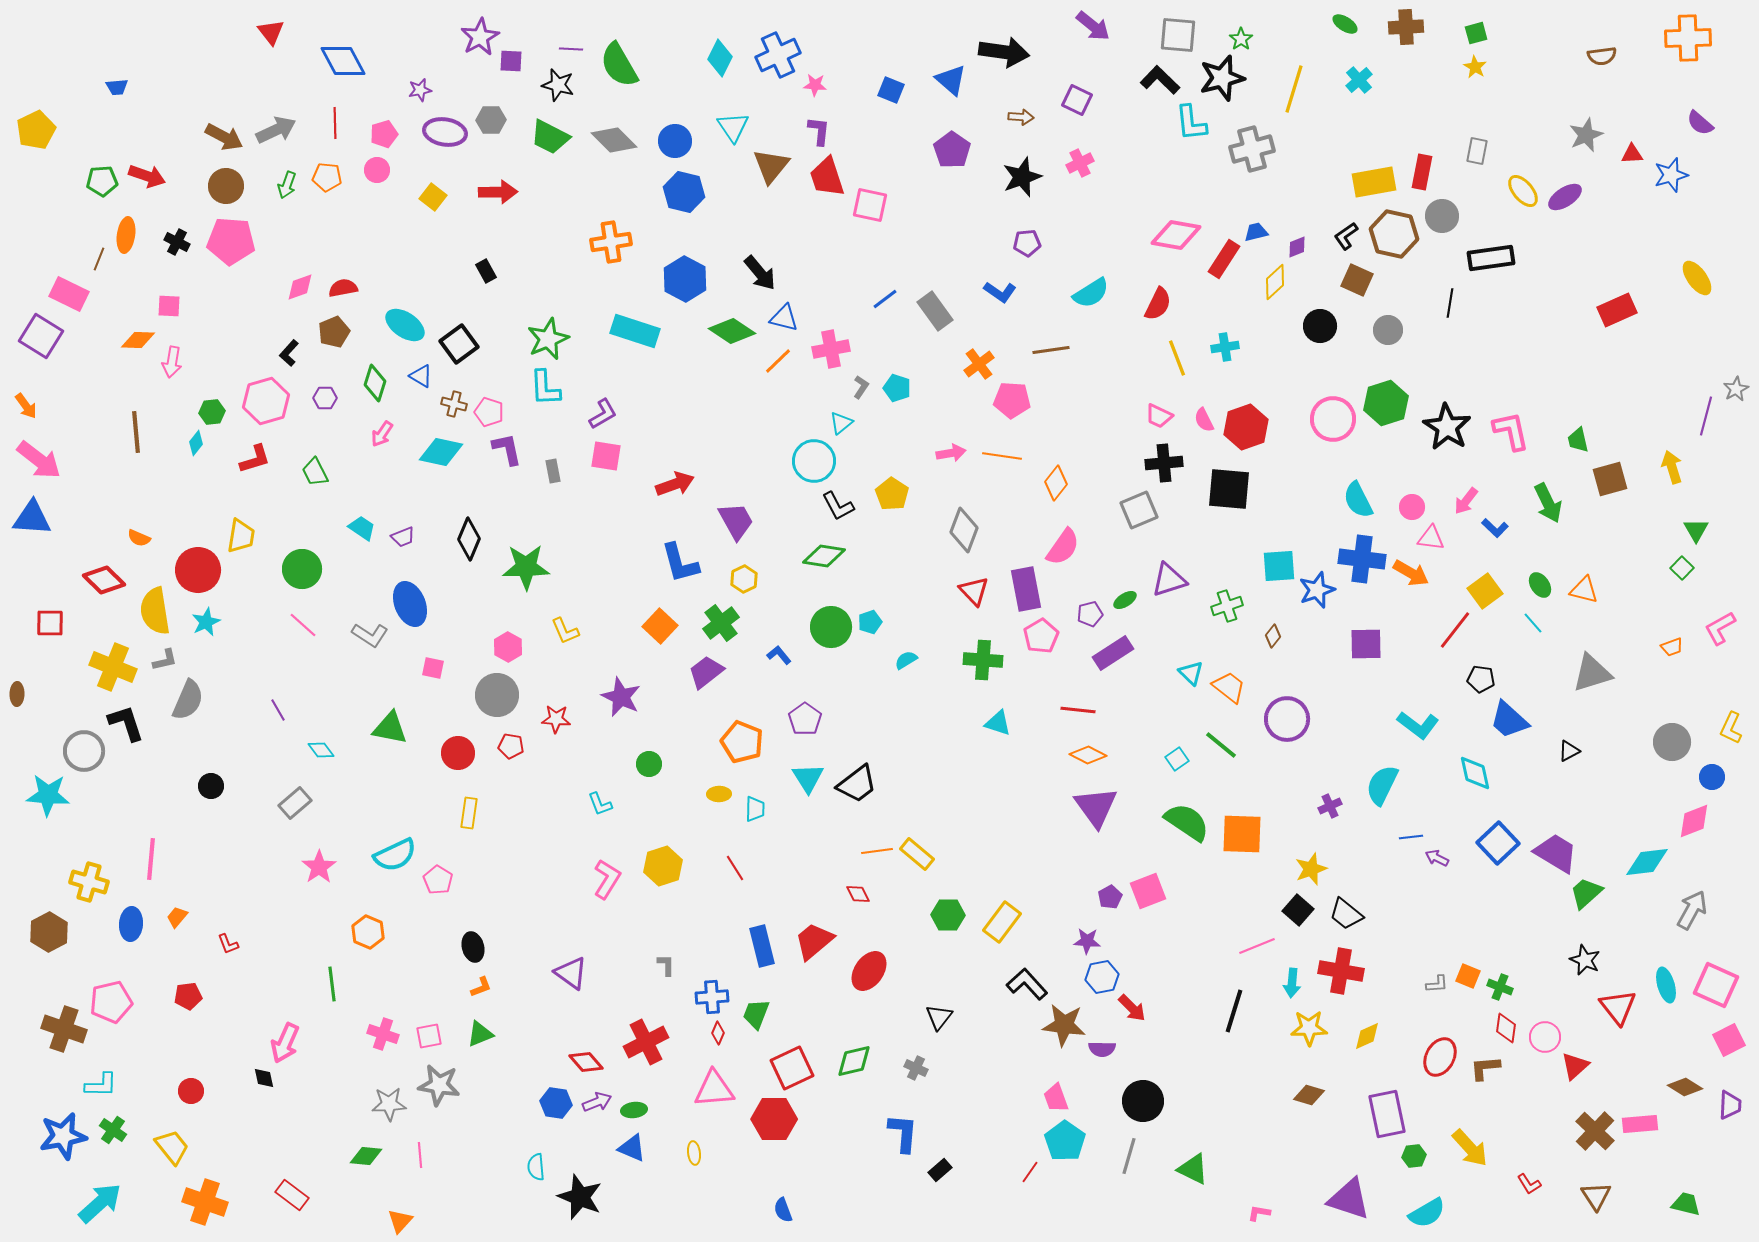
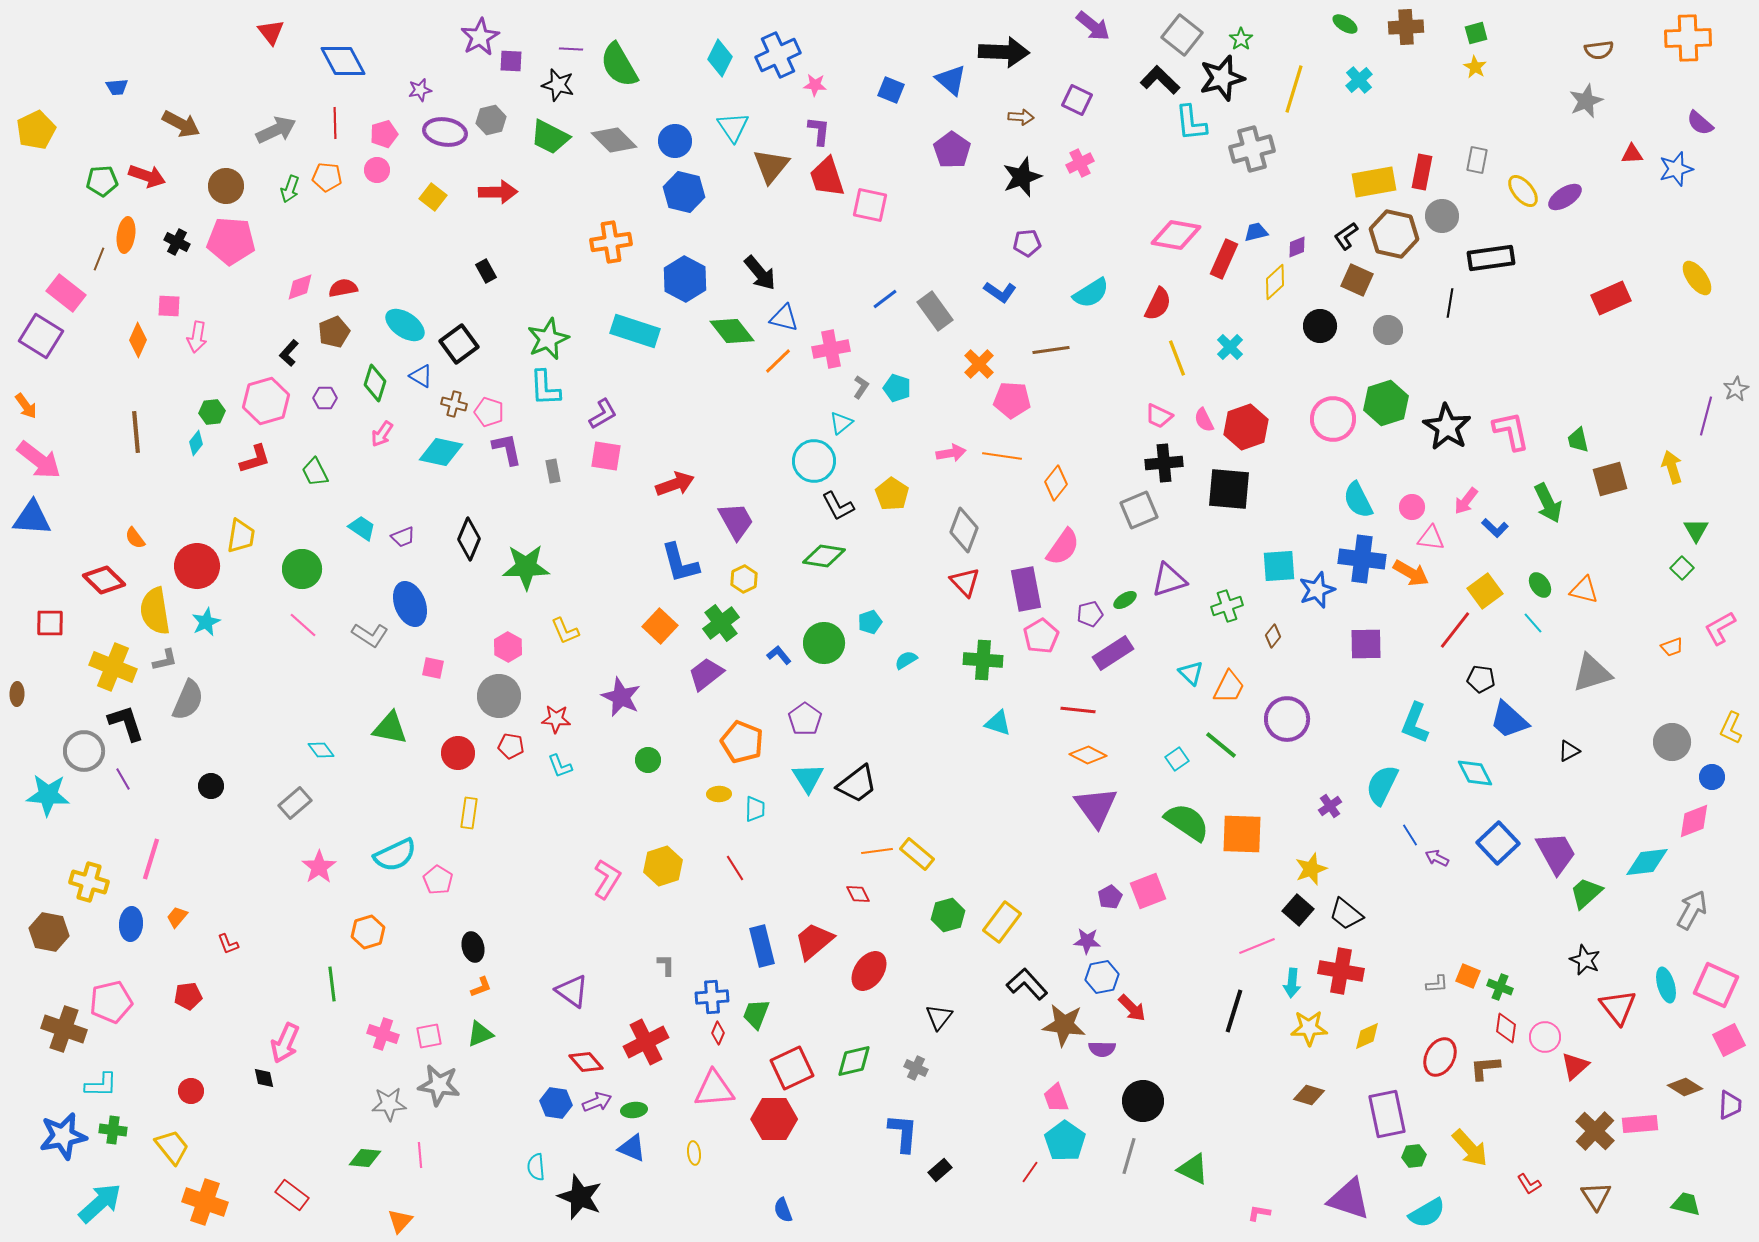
gray square at (1178, 35): moved 4 px right; rotated 33 degrees clockwise
black arrow at (1004, 52): rotated 6 degrees counterclockwise
brown semicircle at (1602, 56): moved 3 px left, 6 px up
gray hexagon at (491, 120): rotated 12 degrees counterclockwise
gray star at (1586, 135): moved 34 px up
brown arrow at (224, 137): moved 43 px left, 13 px up
gray rectangle at (1477, 151): moved 9 px down
blue star at (1671, 175): moved 5 px right, 6 px up
green arrow at (287, 185): moved 3 px right, 4 px down
red rectangle at (1224, 259): rotated 9 degrees counterclockwise
pink rectangle at (69, 294): moved 3 px left, 1 px up; rotated 12 degrees clockwise
red rectangle at (1617, 310): moved 6 px left, 12 px up
green diamond at (732, 331): rotated 18 degrees clockwise
orange diamond at (138, 340): rotated 68 degrees counterclockwise
cyan cross at (1225, 347): moved 5 px right; rotated 36 degrees counterclockwise
pink arrow at (172, 362): moved 25 px right, 25 px up
orange cross at (979, 364): rotated 8 degrees counterclockwise
orange semicircle at (139, 538): moved 4 px left; rotated 30 degrees clockwise
red circle at (198, 570): moved 1 px left, 4 px up
red triangle at (974, 591): moved 9 px left, 9 px up
green circle at (831, 627): moved 7 px left, 16 px down
purple trapezoid at (706, 672): moved 2 px down
orange trapezoid at (1229, 687): rotated 78 degrees clockwise
gray circle at (497, 695): moved 2 px right, 1 px down
purple line at (278, 710): moved 155 px left, 69 px down
cyan L-shape at (1418, 725): moved 3 px left, 2 px up; rotated 75 degrees clockwise
green circle at (649, 764): moved 1 px left, 4 px up
cyan diamond at (1475, 773): rotated 15 degrees counterclockwise
cyan L-shape at (600, 804): moved 40 px left, 38 px up
purple cross at (1330, 806): rotated 10 degrees counterclockwise
blue line at (1411, 837): moved 1 px left, 2 px up; rotated 65 degrees clockwise
purple trapezoid at (1556, 853): rotated 30 degrees clockwise
pink line at (151, 859): rotated 12 degrees clockwise
green hexagon at (948, 915): rotated 16 degrees counterclockwise
brown hexagon at (49, 932): rotated 21 degrees counterclockwise
orange hexagon at (368, 932): rotated 20 degrees clockwise
purple triangle at (571, 973): moved 1 px right, 18 px down
green cross at (113, 1130): rotated 28 degrees counterclockwise
green diamond at (366, 1156): moved 1 px left, 2 px down
